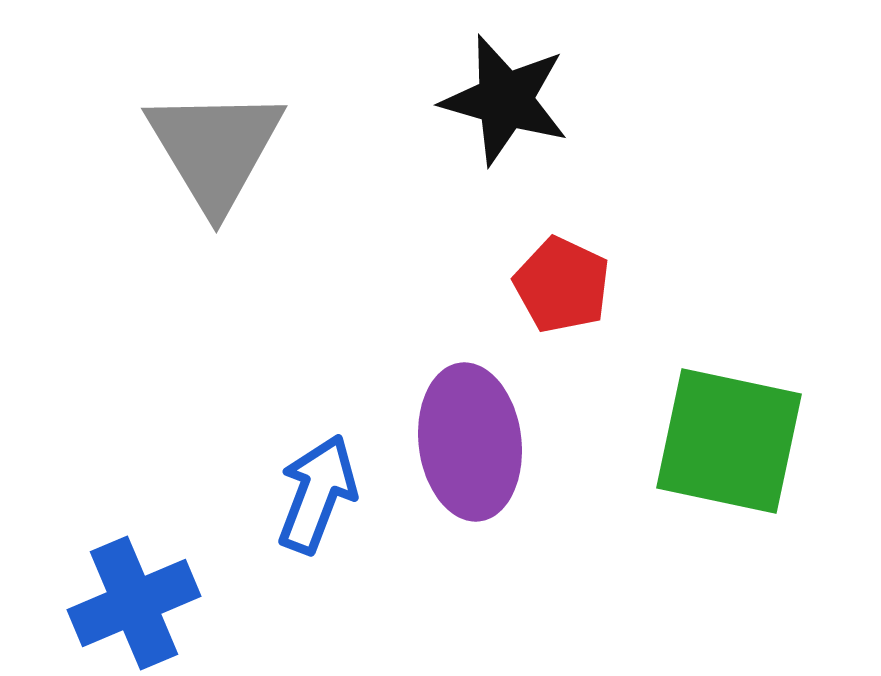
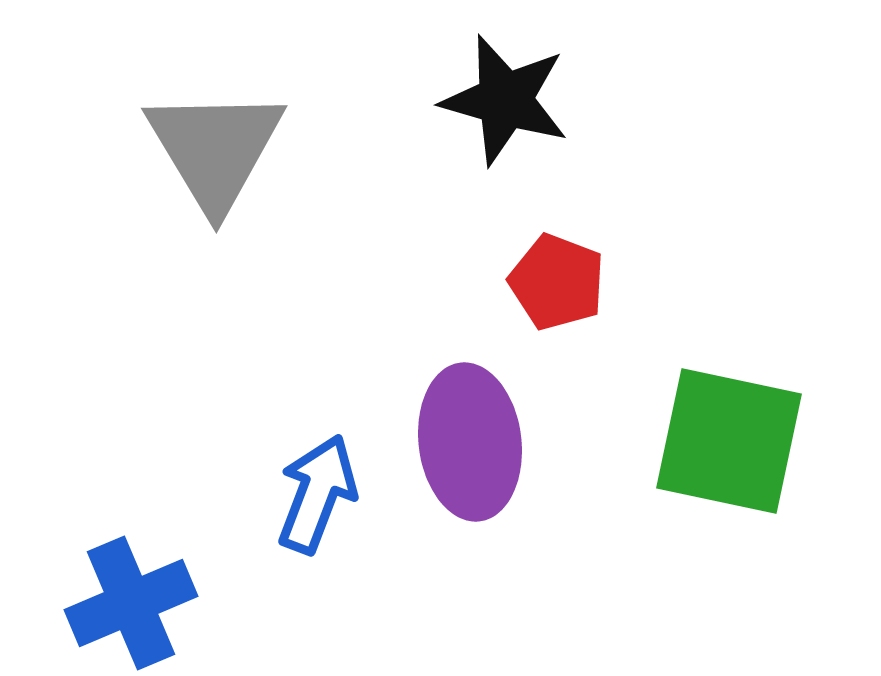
red pentagon: moved 5 px left, 3 px up; rotated 4 degrees counterclockwise
blue cross: moved 3 px left
